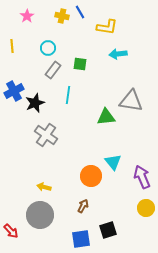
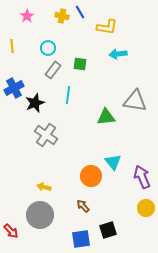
blue cross: moved 3 px up
gray triangle: moved 4 px right
brown arrow: rotated 72 degrees counterclockwise
